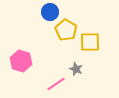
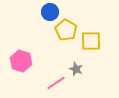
yellow square: moved 1 px right, 1 px up
pink line: moved 1 px up
